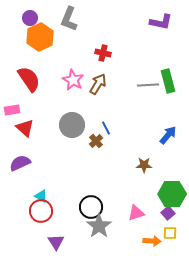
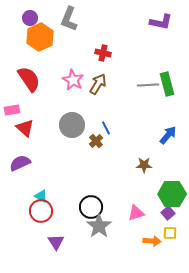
green rectangle: moved 1 px left, 3 px down
